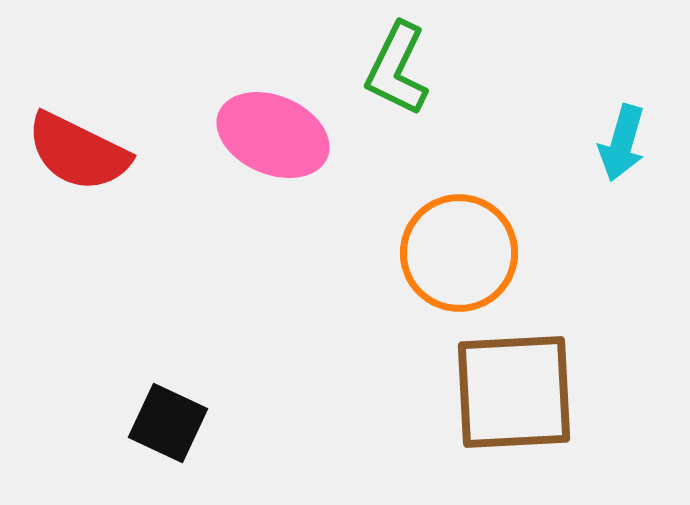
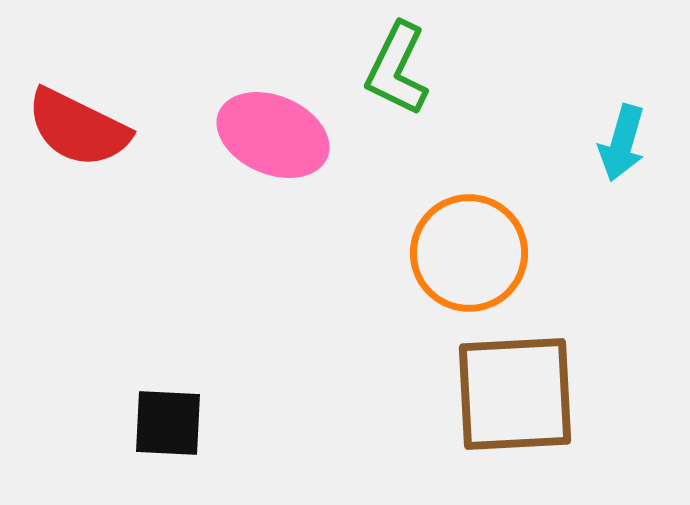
red semicircle: moved 24 px up
orange circle: moved 10 px right
brown square: moved 1 px right, 2 px down
black square: rotated 22 degrees counterclockwise
